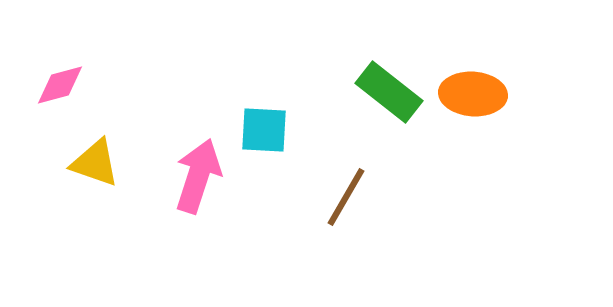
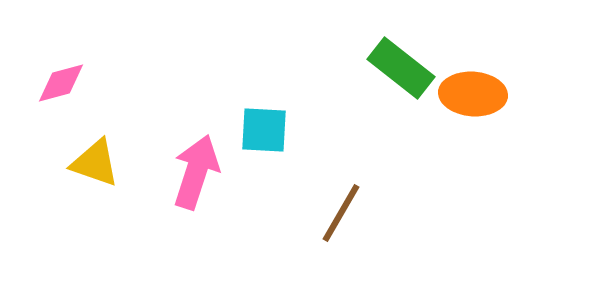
pink diamond: moved 1 px right, 2 px up
green rectangle: moved 12 px right, 24 px up
pink arrow: moved 2 px left, 4 px up
brown line: moved 5 px left, 16 px down
